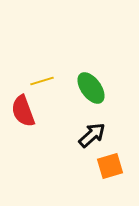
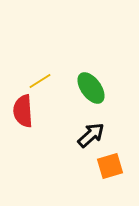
yellow line: moved 2 px left; rotated 15 degrees counterclockwise
red semicircle: rotated 16 degrees clockwise
black arrow: moved 1 px left
